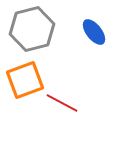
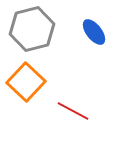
orange square: moved 1 px right, 2 px down; rotated 27 degrees counterclockwise
red line: moved 11 px right, 8 px down
